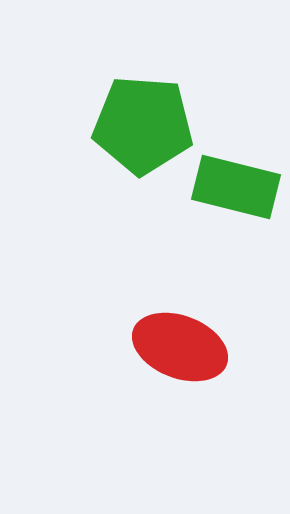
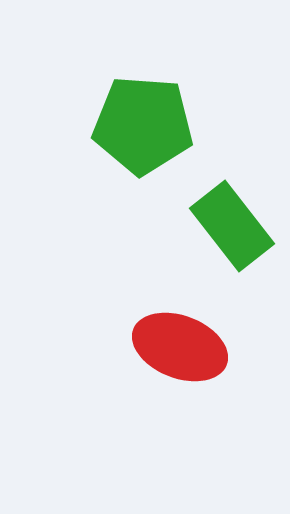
green rectangle: moved 4 px left, 39 px down; rotated 38 degrees clockwise
